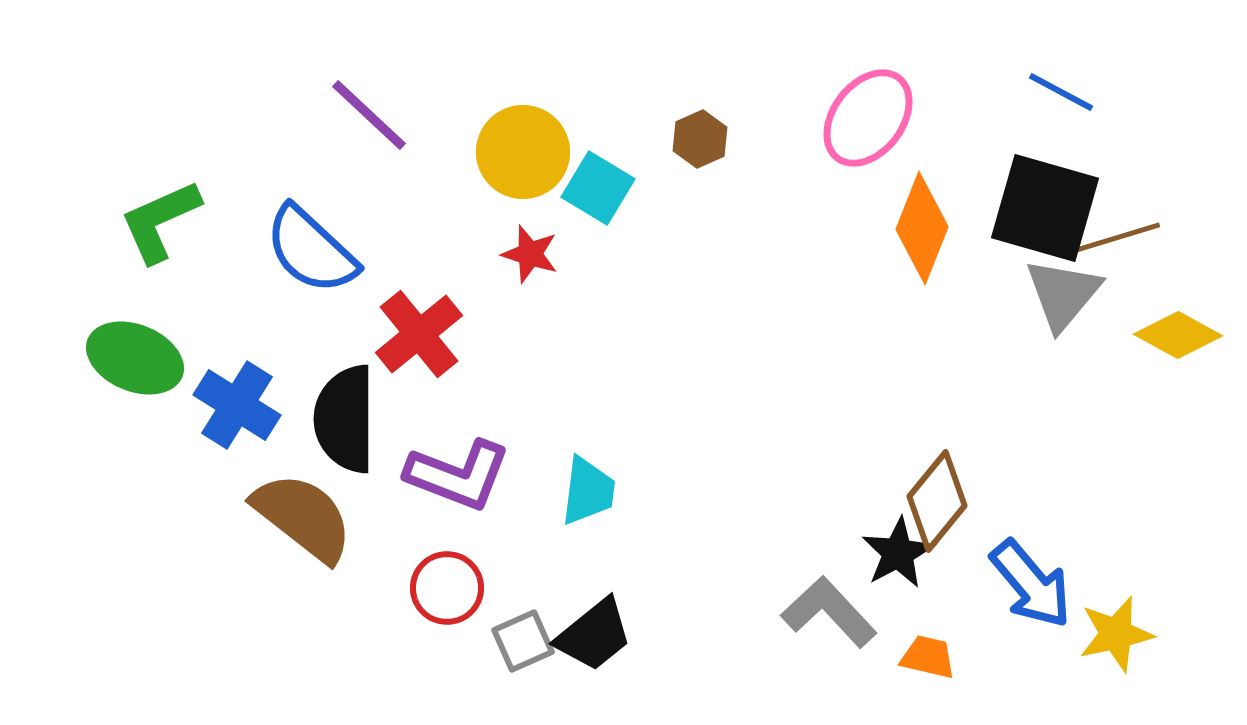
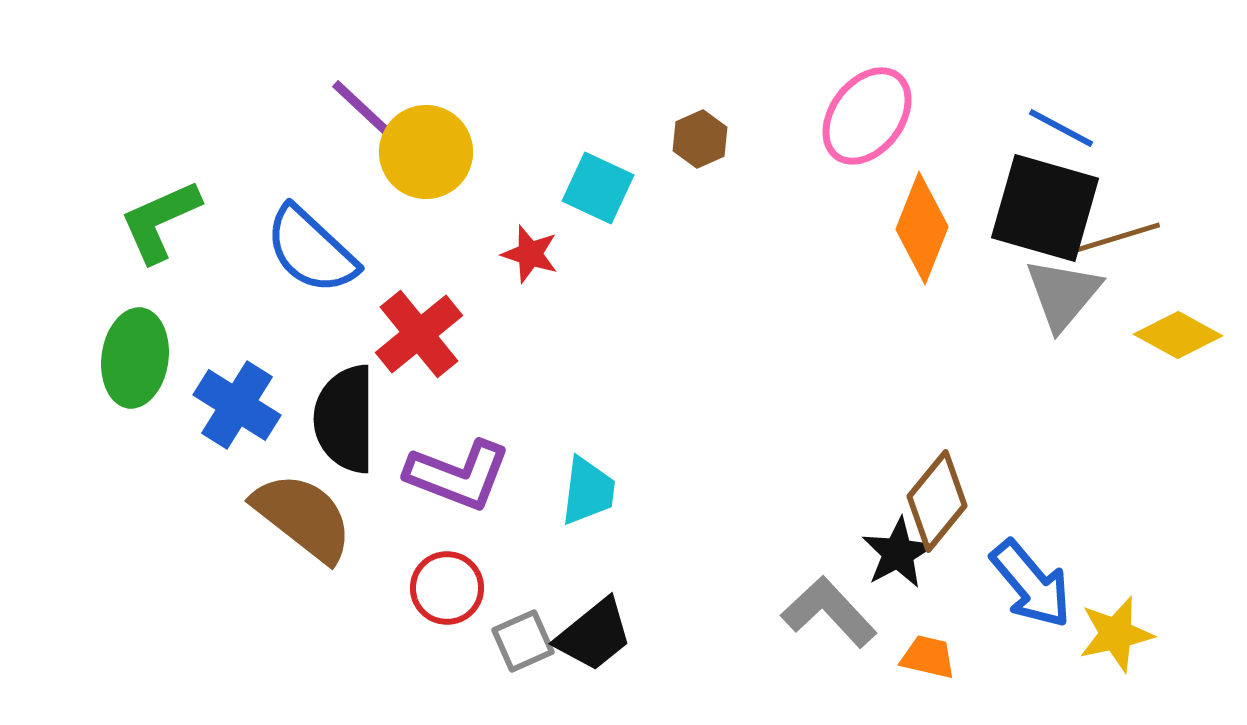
blue line: moved 36 px down
pink ellipse: moved 1 px left, 2 px up
yellow circle: moved 97 px left
cyan square: rotated 6 degrees counterclockwise
green ellipse: rotated 76 degrees clockwise
